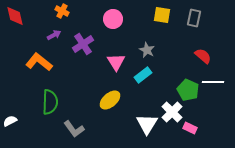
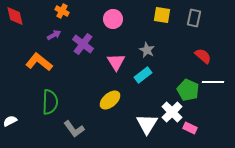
purple cross: rotated 20 degrees counterclockwise
